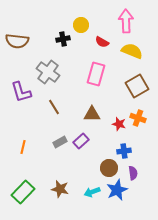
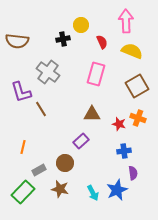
red semicircle: rotated 144 degrees counterclockwise
brown line: moved 13 px left, 2 px down
gray rectangle: moved 21 px left, 28 px down
brown circle: moved 44 px left, 5 px up
cyan arrow: moved 1 px right, 1 px down; rotated 98 degrees counterclockwise
